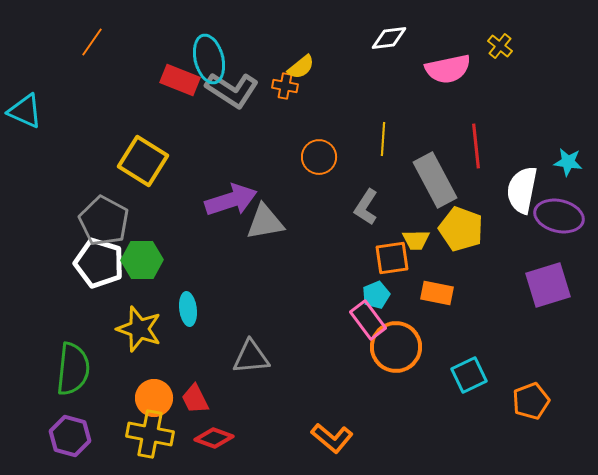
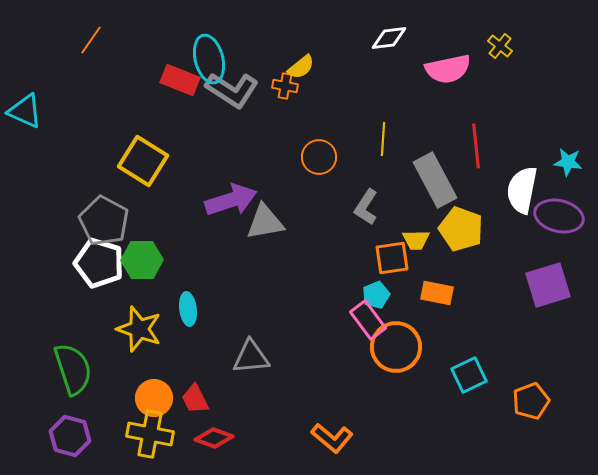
orange line at (92, 42): moved 1 px left, 2 px up
green semicircle at (73, 369): rotated 24 degrees counterclockwise
